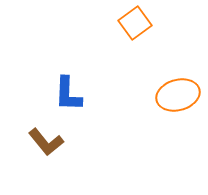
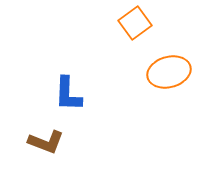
orange ellipse: moved 9 px left, 23 px up
brown L-shape: rotated 30 degrees counterclockwise
